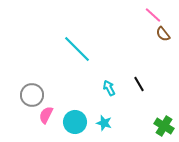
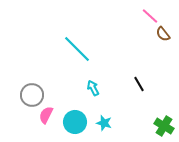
pink line: moved 3 px left, 1 px down
cyan arrow: moved 16 px left
